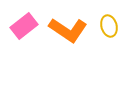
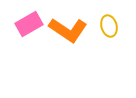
pink rectangle: moved 5 px right, 2 px up; rotated 8 degrees clockwise
